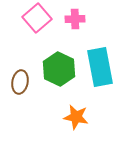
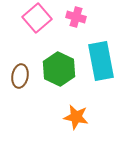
pink cross: moved 1 px right, 2 px up; rotated 18 degrees clockwise
cyan rectangle: moved 1 px right, 6 px up
brown ellipse: moved 6 px up
